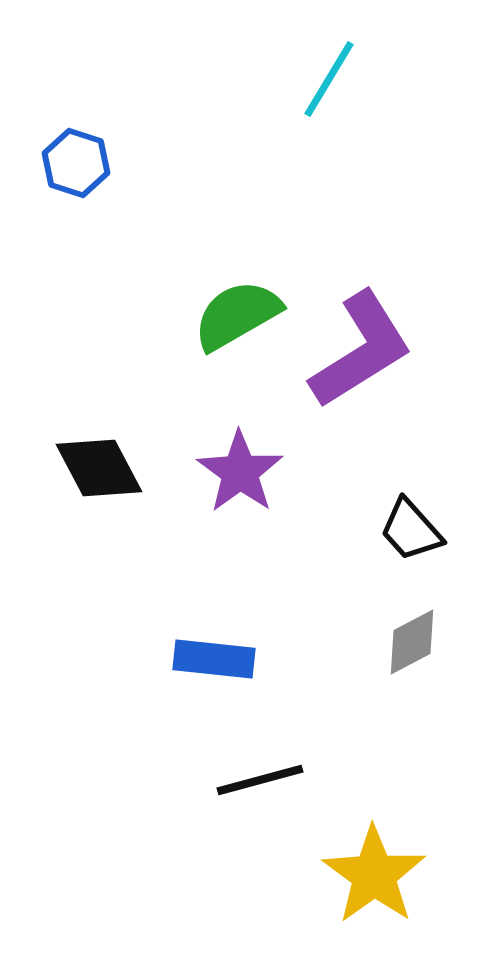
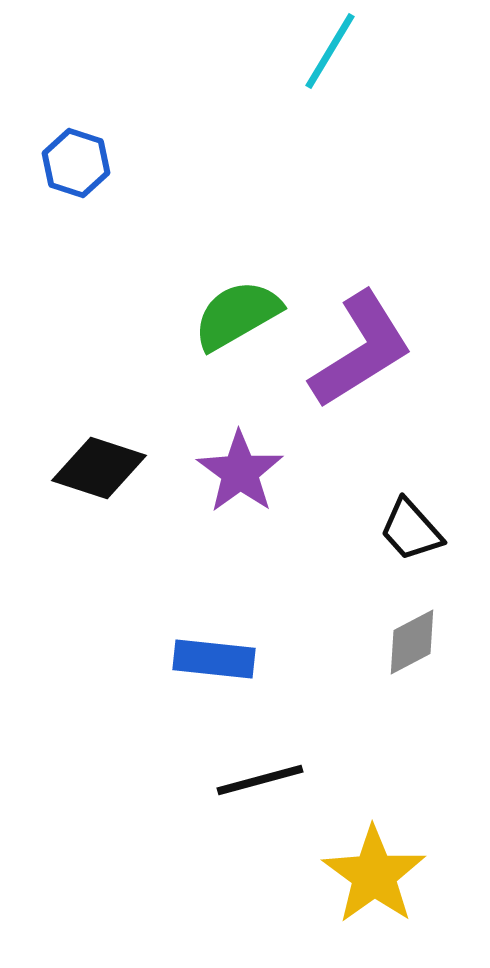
cyan line: moved 1 px right, 28 px up
black diamond: rotated 44 degrees counterclockwise
